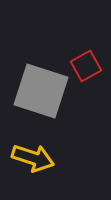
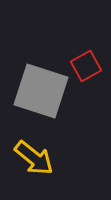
yellow arrow: moved 1 px right; rotated 21 degrees clockwise
